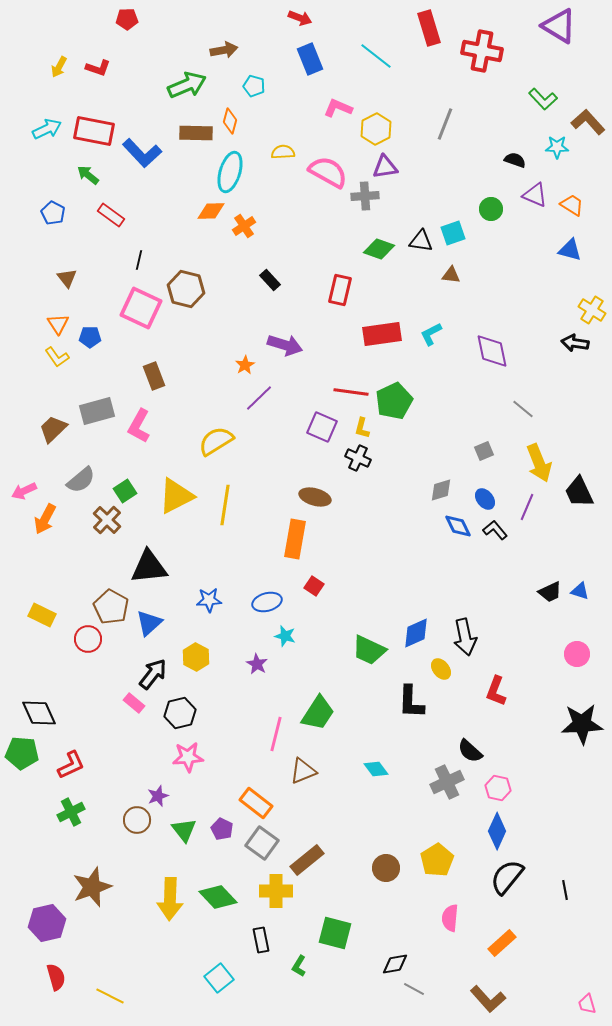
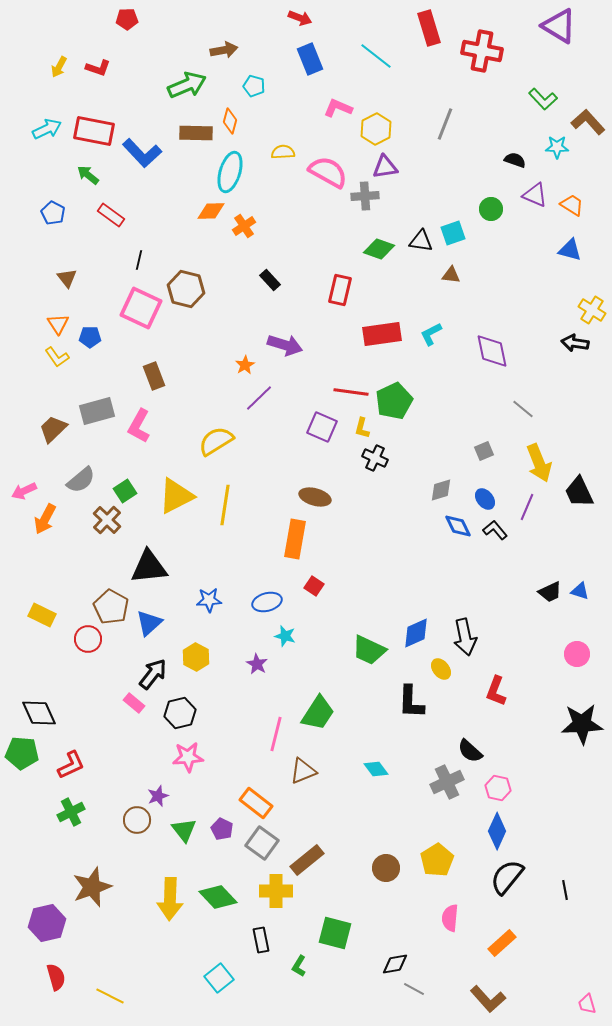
black cross at (358, 458): moved 17 px right
